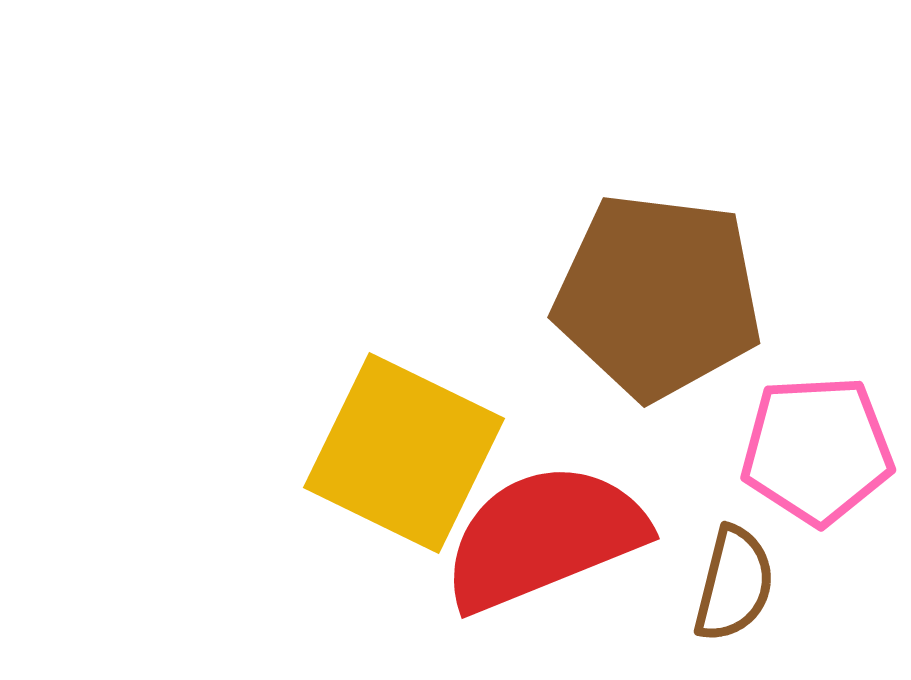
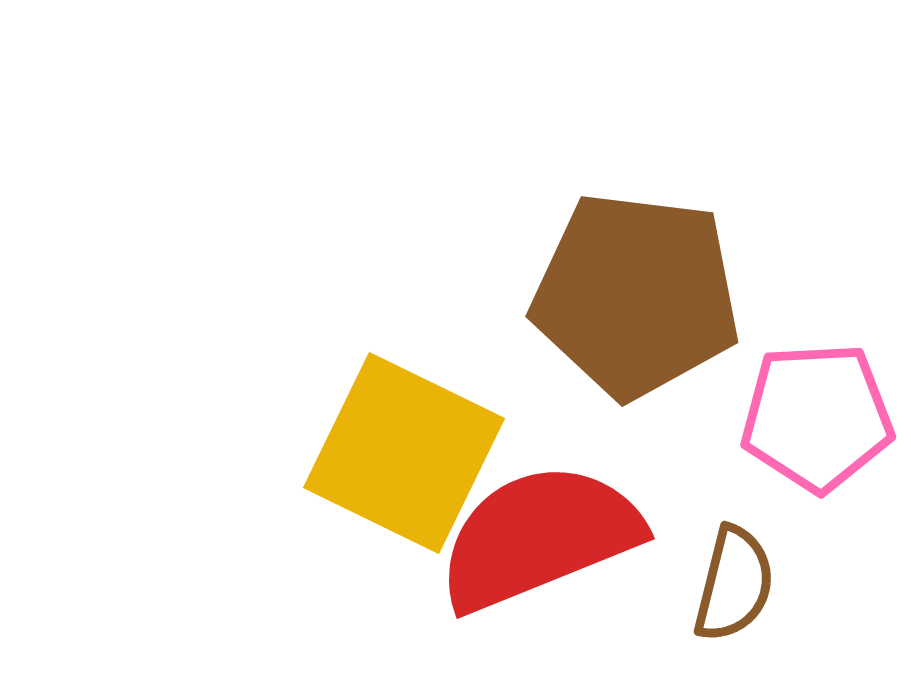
brown pentagon: moved 22 px left, 1 px up
pink pentagon: moved 33 px up
red semicircle: moved 5 px left
